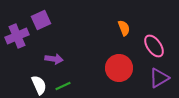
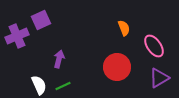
purple arrow: moved 5 px right; rotated 84 degrees counterclockwise
red circle: moved 2 px left, 1 px up
